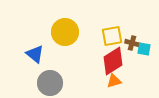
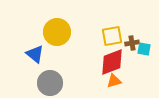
yellow circle: moved 8 px left
brown cross: rotated 24 degrees counterclockwise
red diamond: moved 1 px left, 1 px down; rotated 12 degrees clockwise
